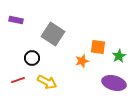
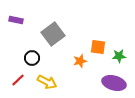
gray square: rotated 20 degrees clockwise
green star: rotated 24 degrees clockwise
orange star: moved 2 px left
red line: rotated 24 degrees counterclockwise
